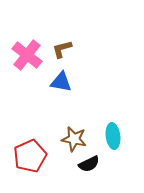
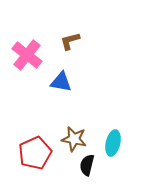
brown L-shape: moved 8 px right, 8 px up
cyan ellipse: moved 7 px down; rotated 20 degrees clockwise
red pentagon: moved 5 px right, 3 px up
black semicircle: moved 2 px left, 1 px down; rotated 130 degrees clockwise
